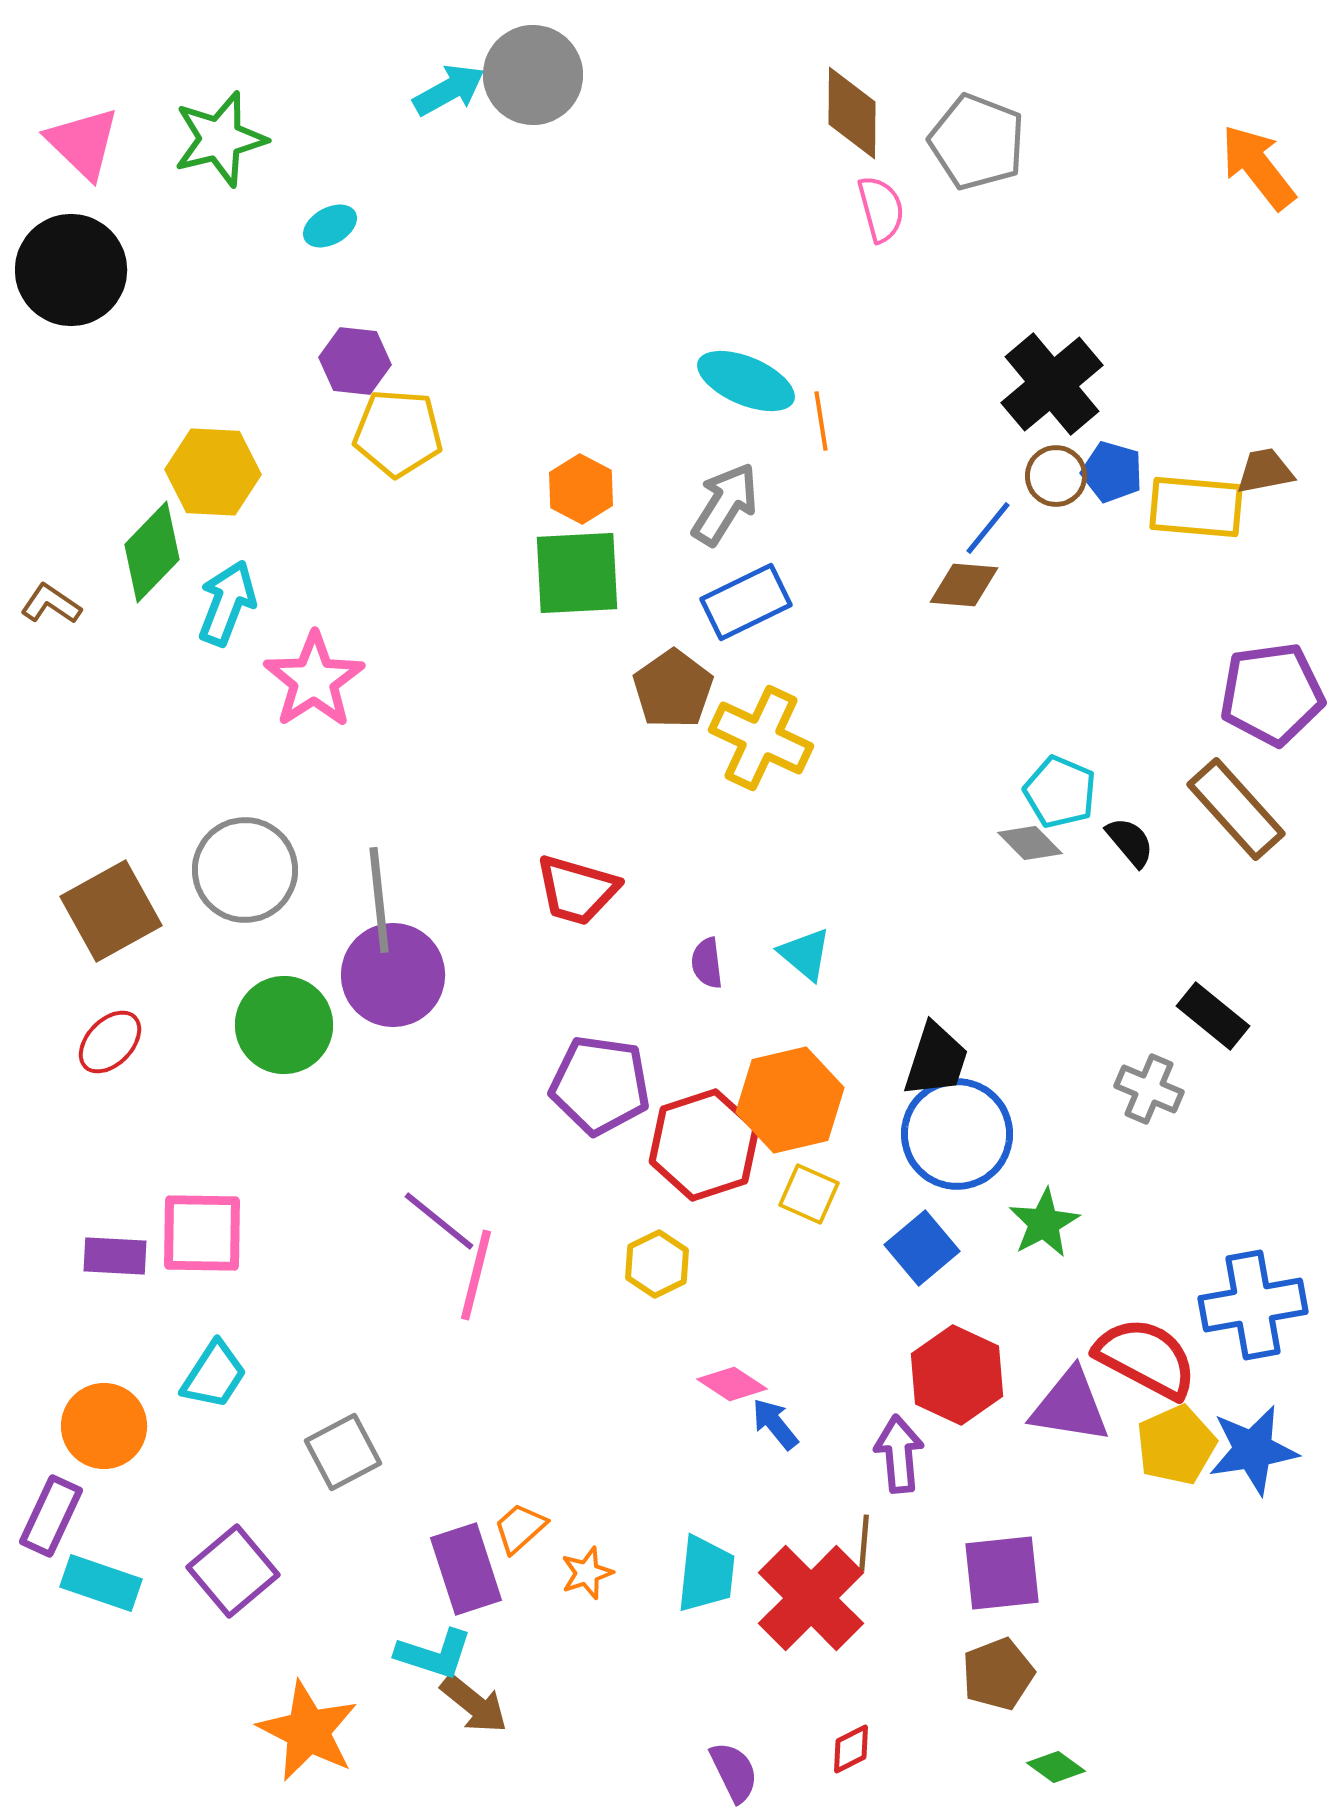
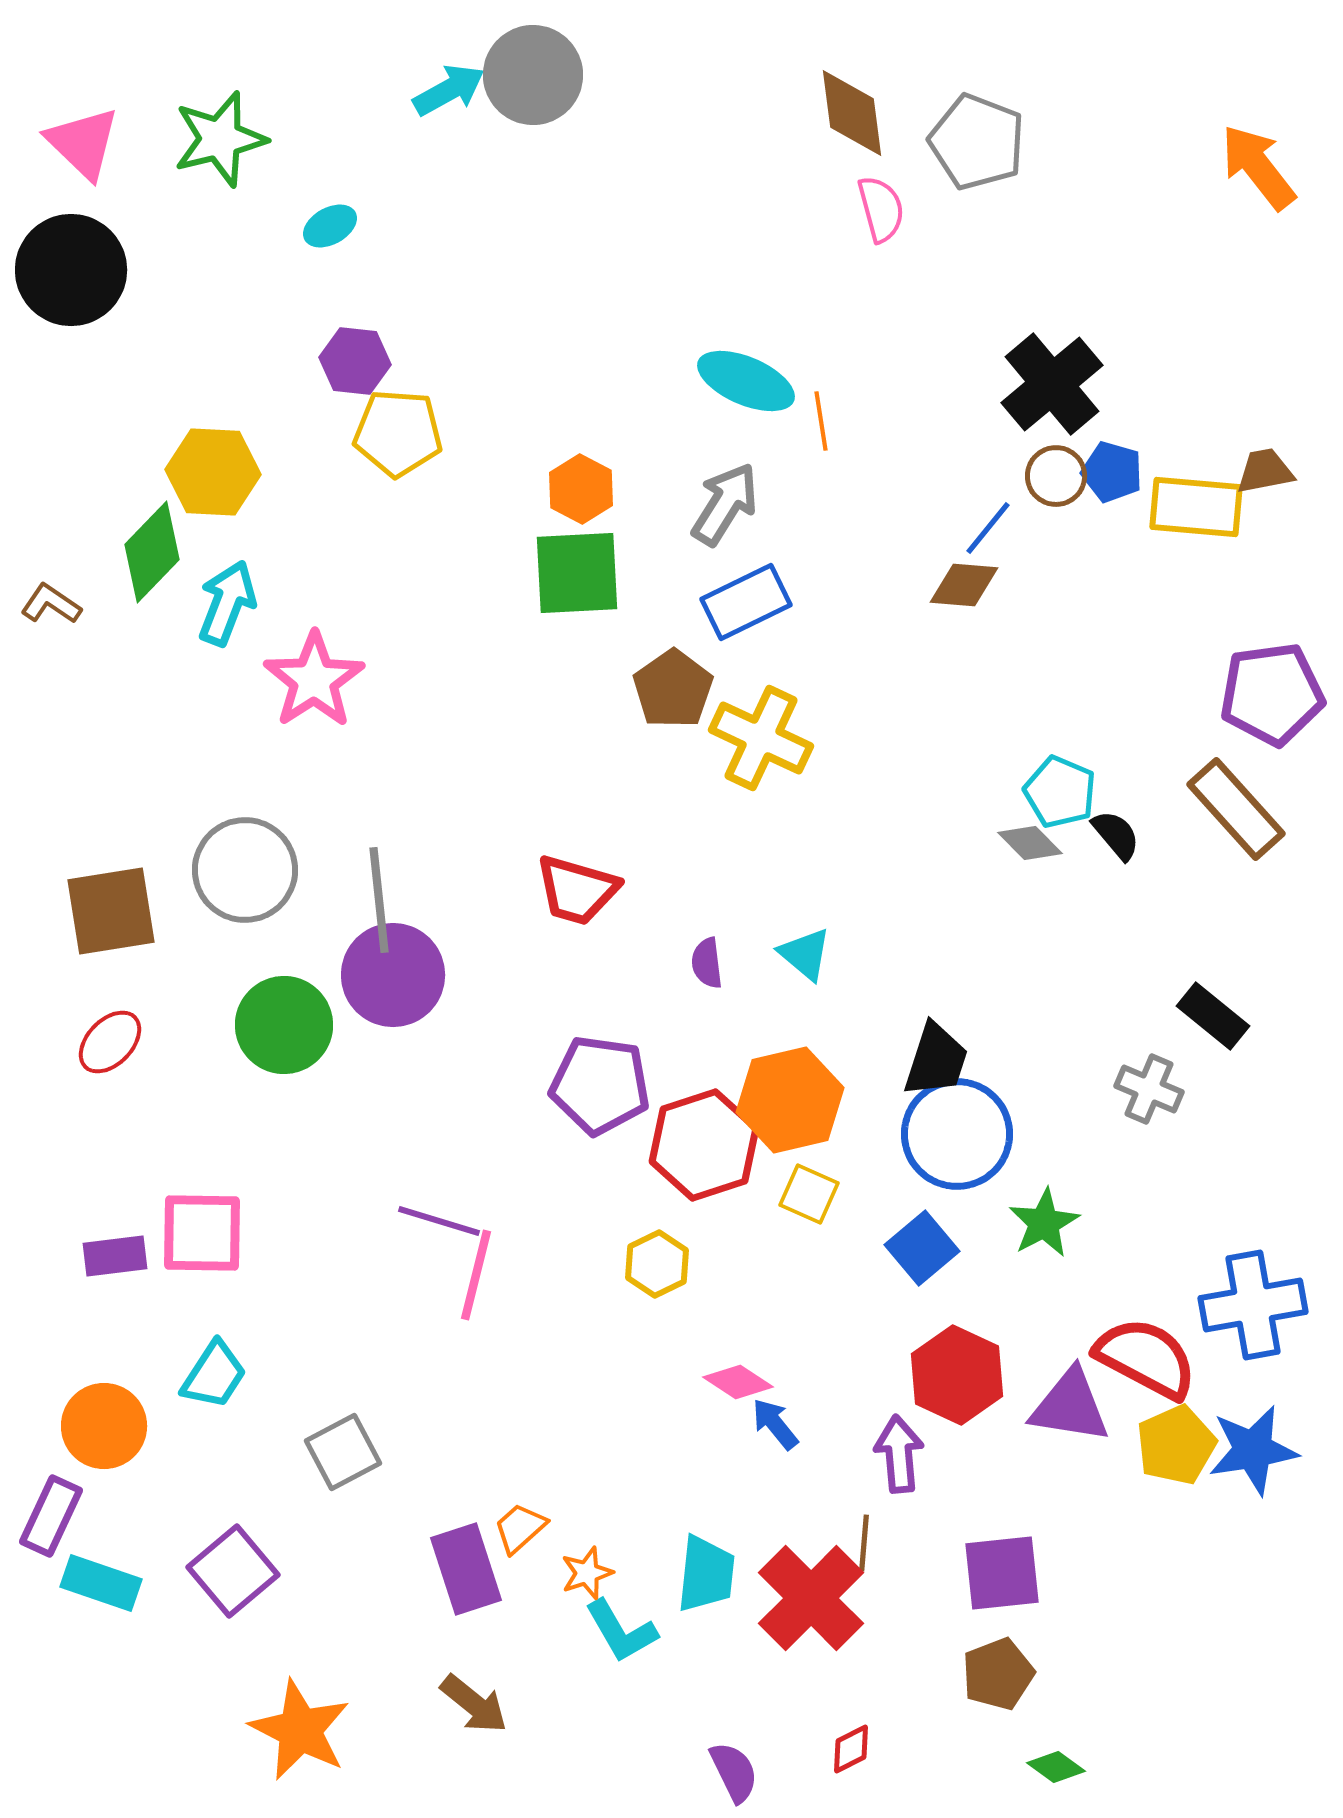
brown diamond at (852, 113): rotated 8 degrees counterclockwise
black semicircle at (1130, 842): moved 14 px left, 7 px up
brown square at (111, 911): rotated 20 degrees clockwise
purple line at (439, 1221): rotated 22 degrees counterclockwise
purple rectangle at (115, 1256): rotated 10 degrees counterclockwise
pink diamond at (732, 1384): moved 6 px right, 2 px up
cyan L-shape at (434, 1654): moved 187 px right, 23 px up; rotated 42 degrees clockwise
orange star at (308, 1731): moved 8 px left, 1 px up
